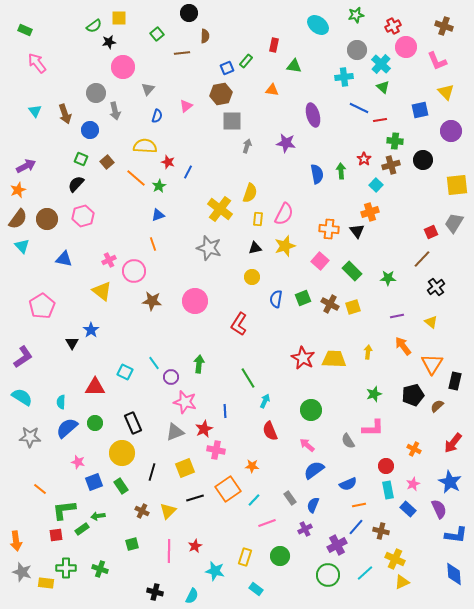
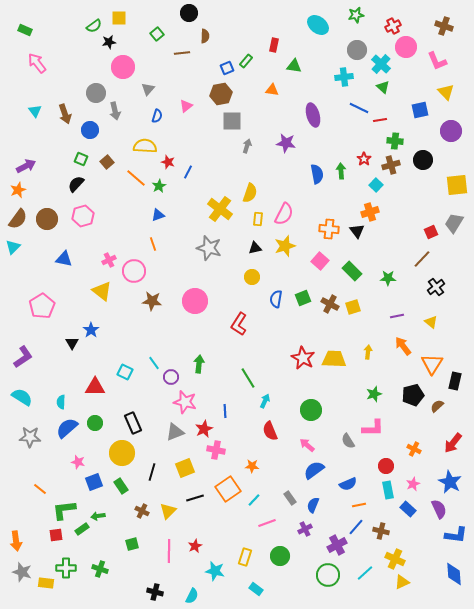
cyan triangle at (22, 246): moved 9 px left, 1 px down; rotated 28 degrees clockwise
